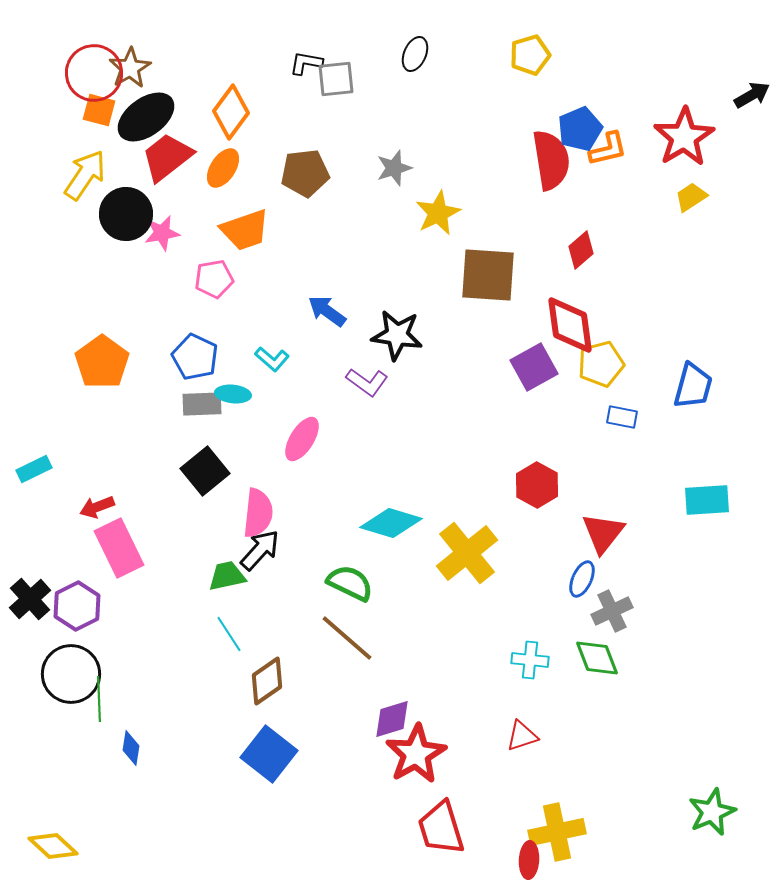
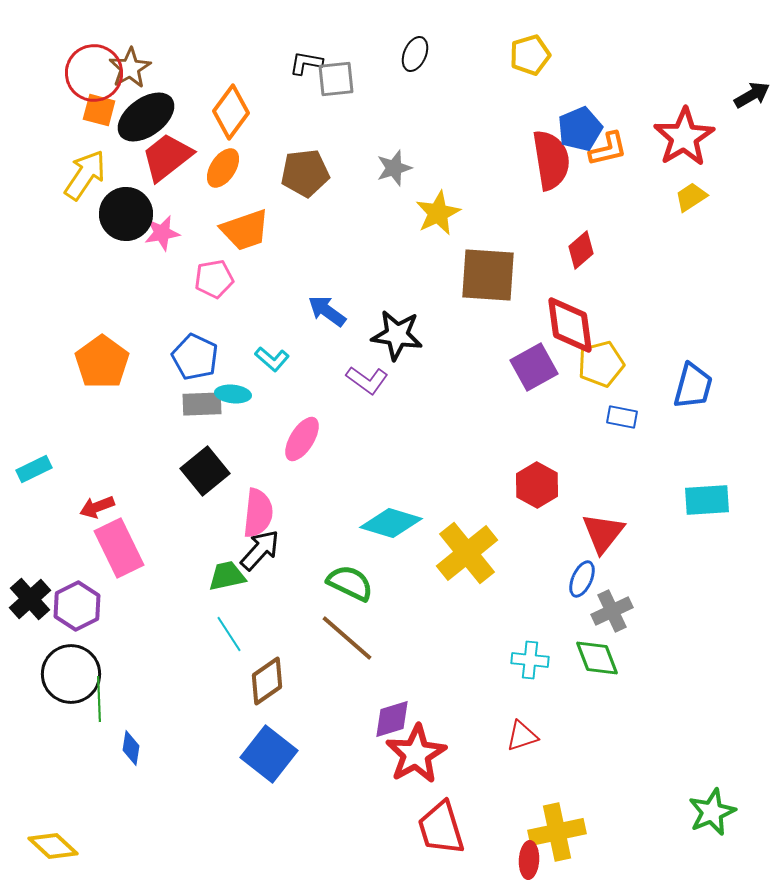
purple L-shape at (367, 382): moved 2 px up
